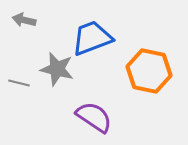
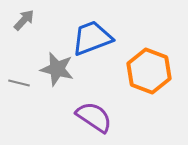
gray arrow: rotated 120 degrees clockwise
orange hexagon: rotated 9 degrees clockwise
